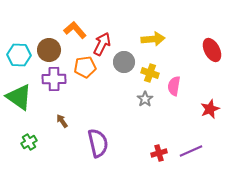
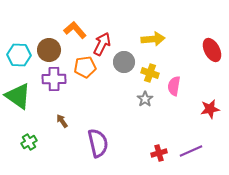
green triangle: moved 1 px left, 1 px up
red star: rotated 12 degrees clockwise
